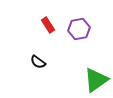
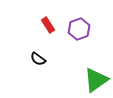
purple hexagon: rotated 10 degrees counterclockwise
black semicircle: moved 3 px up
